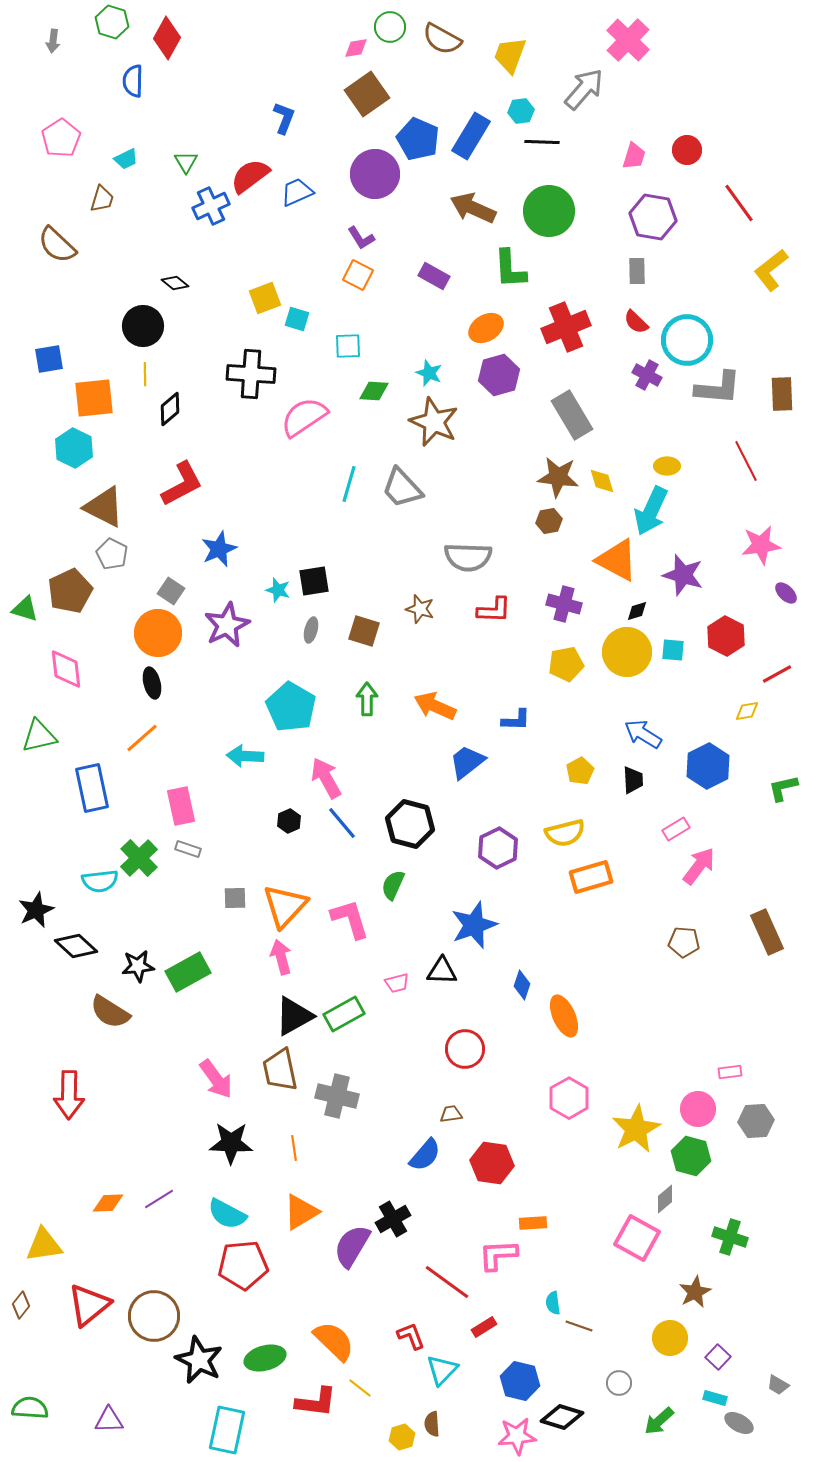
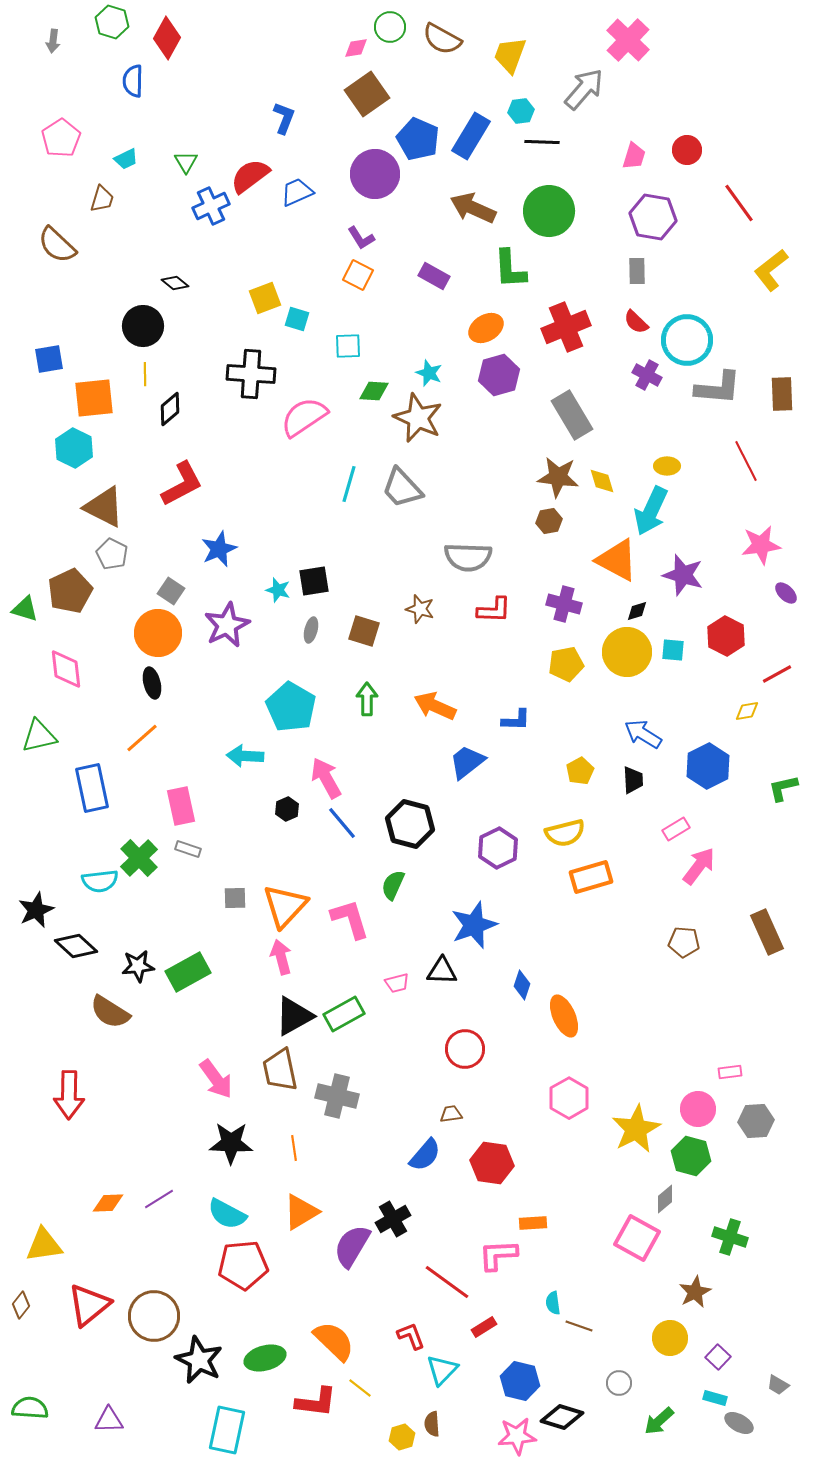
brown star at (434, 422): moved 16 px left, 4 px up
black hexagon at (289, 821): moved 2 px left, 12 px up
